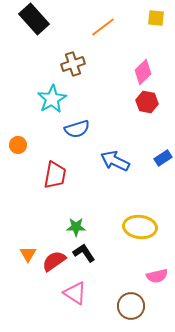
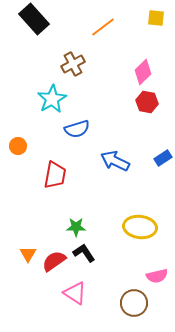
brown cross: rotated 10 degrees counterclockwise
orange circle: moved 1 px down
brown circle: moved 3 px right, 3 px up
